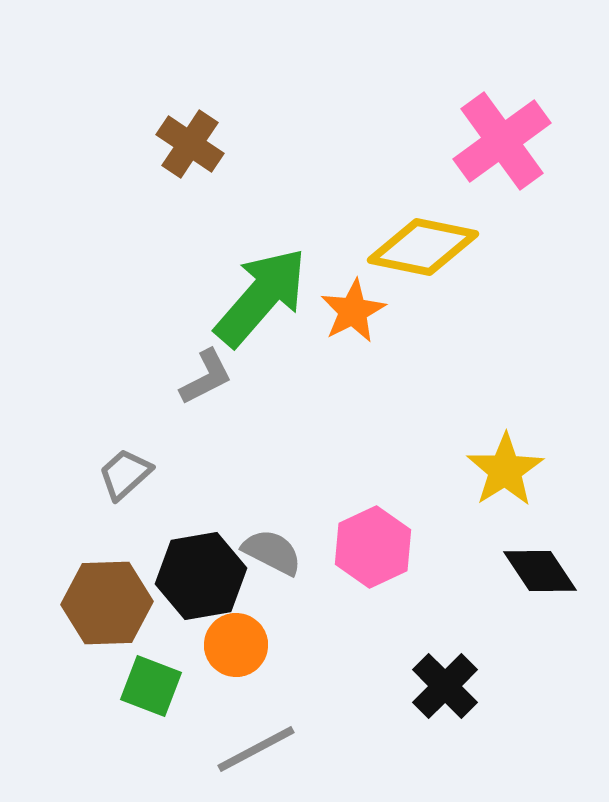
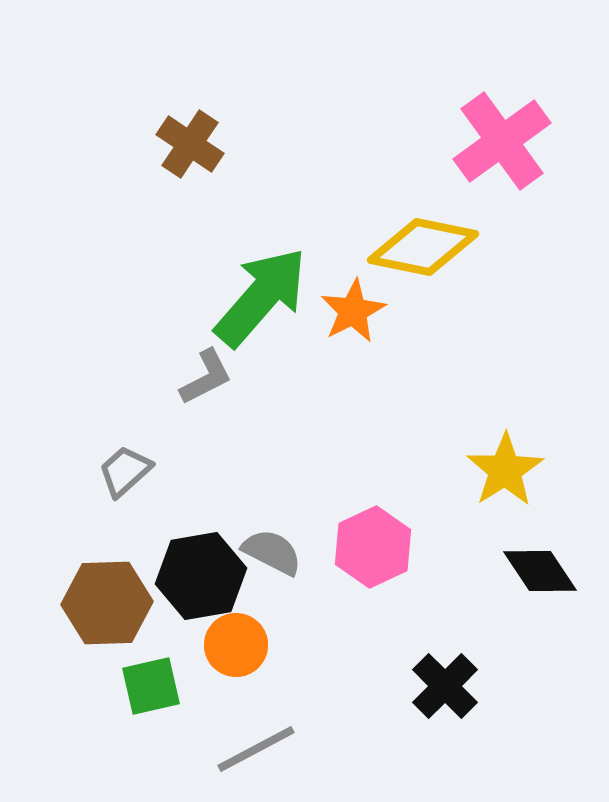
gray trapezoid: moved 3 px up
green square: rotated 34 degrees counterclockwise
